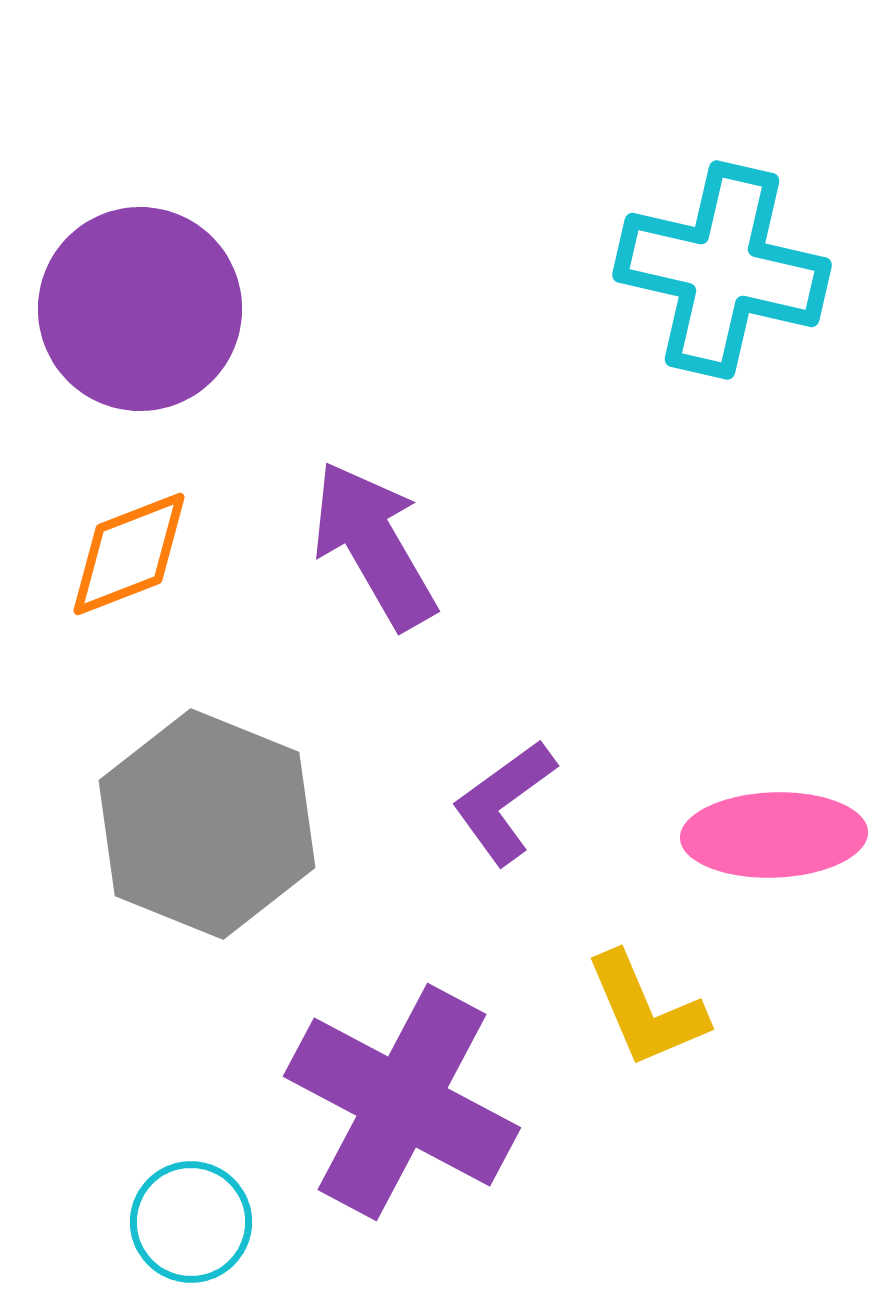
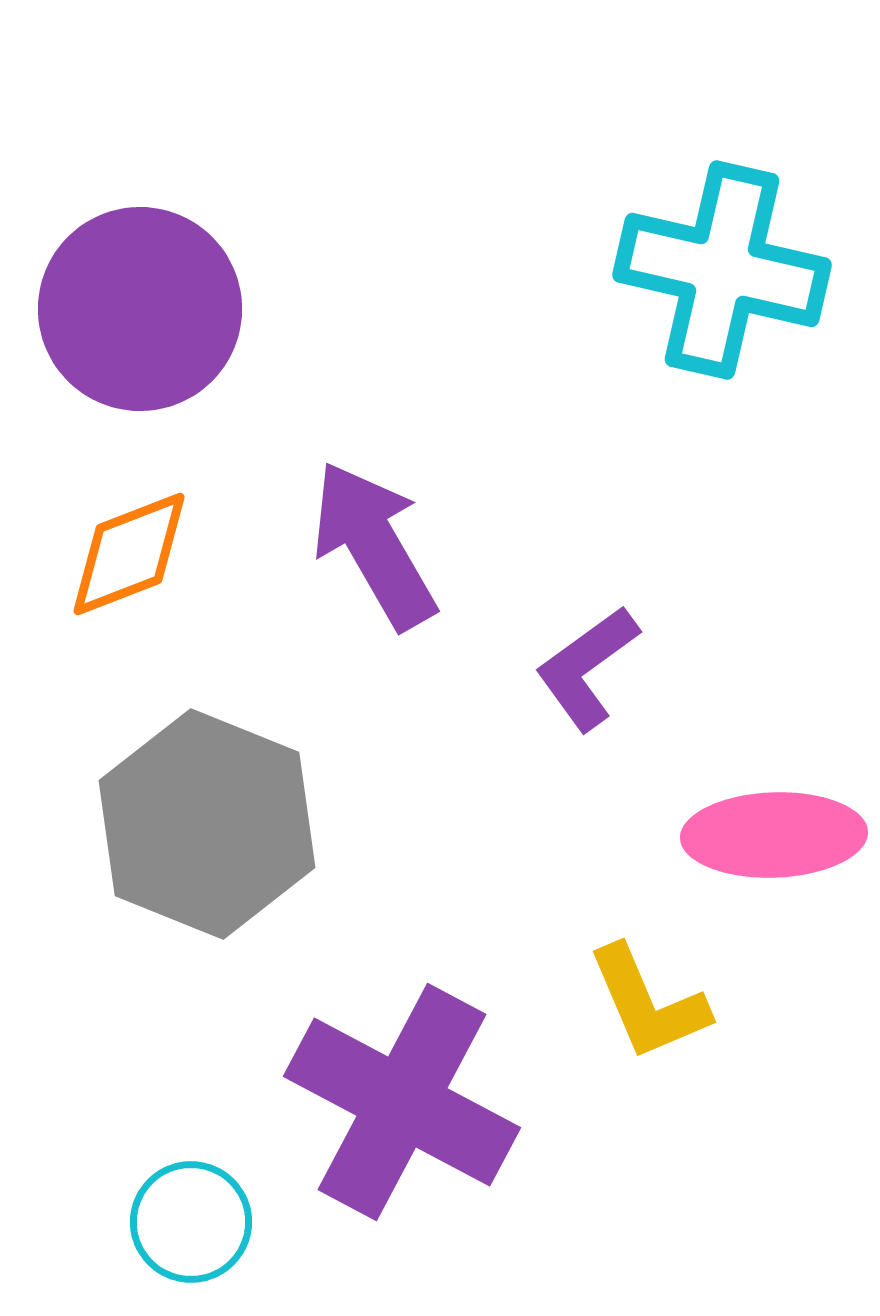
purple L-shape: moved 83 px right, 134 px up
yellow L-shape: moved 2 px right, 7 px up
